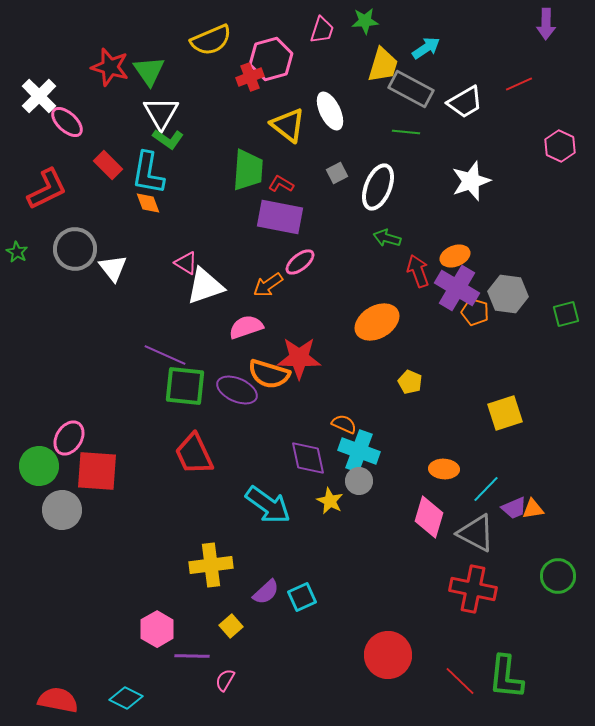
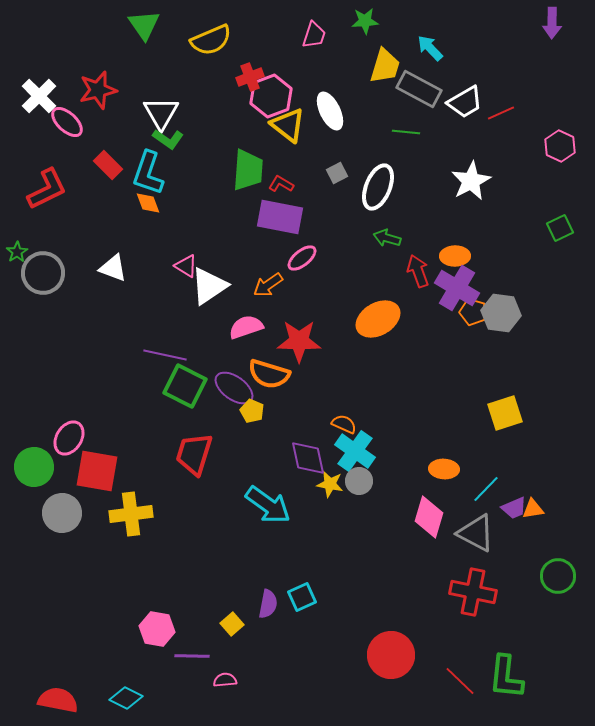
purple arrow at (546, 24): moved 6 px right, 1 px up
pink trapezoid at (322, 30): moved 8 px left, 5 px down
cyan arrow at (426, 48): moved 4 px right; rotated 100 degrees counterclockwise
pink hexagon at (271, 59): moved 37 px down; rotated 6 degrees counterclockwise
yellow trapezoid at (383, 65): moved 2 px right, 1 px down
red star at (110, 67): moved 12 px left, 23 px down; rotated 30 degrees counterclockwise
green triangle at (149, 71): moved 5 px left, 46 px up
red line at (519, 84): moved 18 px left, 29 px down
gray rectangle at (411, 89): moved 8 px right
cyan L-shape at (148, 173): rotated 9 degrees clockwise
white star at (471, 181): rotated 9 degrees counterclockwise
gray circle at (75, 249): moved 32 px left, 24 px down
green star at (17, 252): rotated 10 degrees clockwise
orange ellipse at (455, 256): rotated 20 degrees clockwise
pink ellipse at (300, 262): moved 2 px right, 4 px up
pink triangle at (186, 263): moved 3 px down
white triangle at (113, 268): rotated 32 degrees counterclockwise
white triangle at (205, 286): moved 4 px right; rotated 15 degrees counterclockwise
gray hexagon at (508, 294): moved 7 px left, 19 px down
orange pentagon at (475, 312): moved 2 px left
green square at (566, 314): moved 6 px left, 86 px up; rotated 12 degrees counterclockwise
orange ellipse at (377, 322): moved 1 px right, 3 px up
purple line at (165, 355): rotated 12 degrees counterclockwise
red star at (299, 358): moved 17 px up
yellow pentagon at (410, 382): moved 158 px left, 29 px down
green square at (185, 386): rotated 21 degrees clockwise
purple ellipse at (237, 390): moved 3 px left, 2 px up; rotated 12 degrees clockwise
cyan cross at (359, 451): moved 4 px left; rotated 15 degrees clockwise
red trapezoid at (194, 454): rotated 42 degrees clockwise
green circle at (39, 466): moved 5 px left, 1 px down
red square at (97, 471): rotated 6 degrees clockwise
yellow star at (330, 501): moved 17 px up; rotated 16 degrees counterclockwise
gray circle at (62, 510): moved 3 px down
yellow cross at (211, 565): moved 80 px left, 51 px up
red cross at (473, 589): moved 3 px down
purple semicircle at (266, 592): moved 2 px right, 12 px down; rotated 36 degrees counterclockwise
yellow square at (231, 626): moved 1 px right, 2 px up
pink hexagon at (157, 629): rotated 20 degrees counterclockwise
red circle at (388, 655): moved 3 px right
pink semicircle at (225, 680): rotated 55 degrees clockwise
